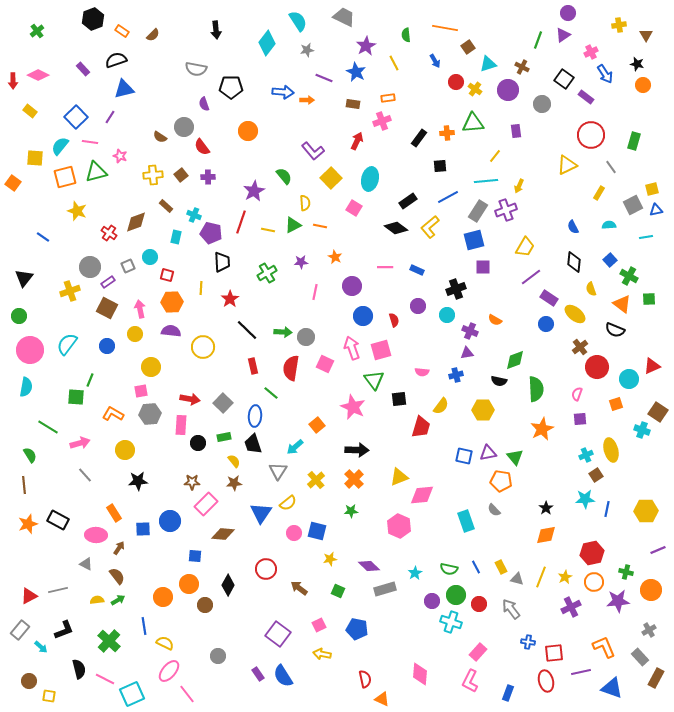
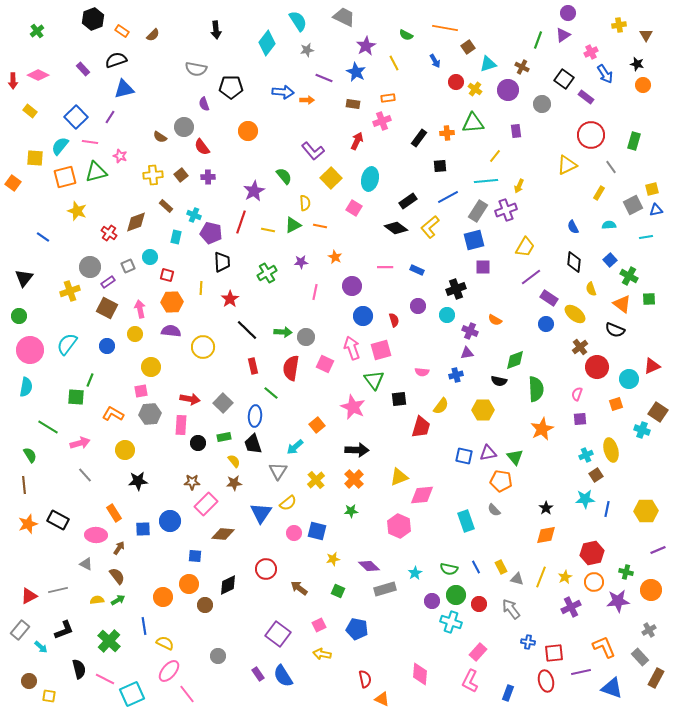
green semicircle at (406, 35): rotated 56 degrees counterclockwise
yellow star at (330, 559): moved 3 px right
black diamond at (228, 585): rotated 35 degrees clockwise
